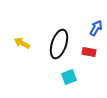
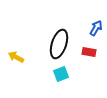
yellow arrow: moved 6 px left, 14 px down
cyan square: moved 8 px left, 3 px up
